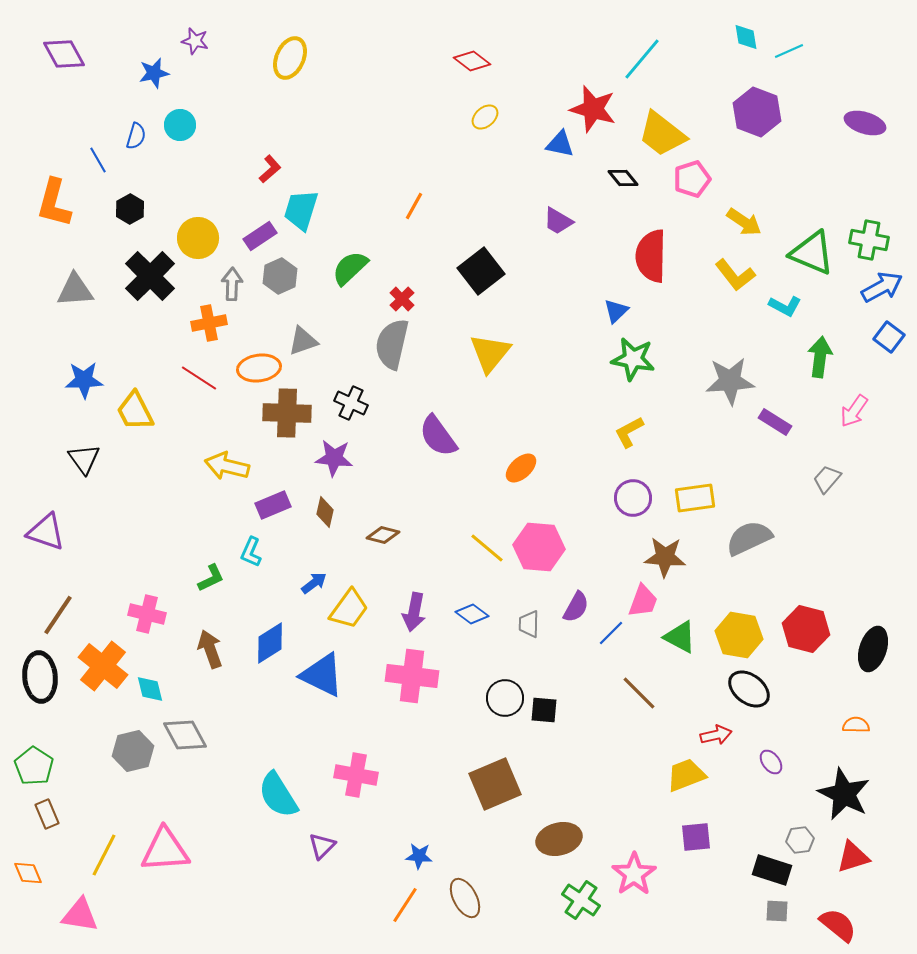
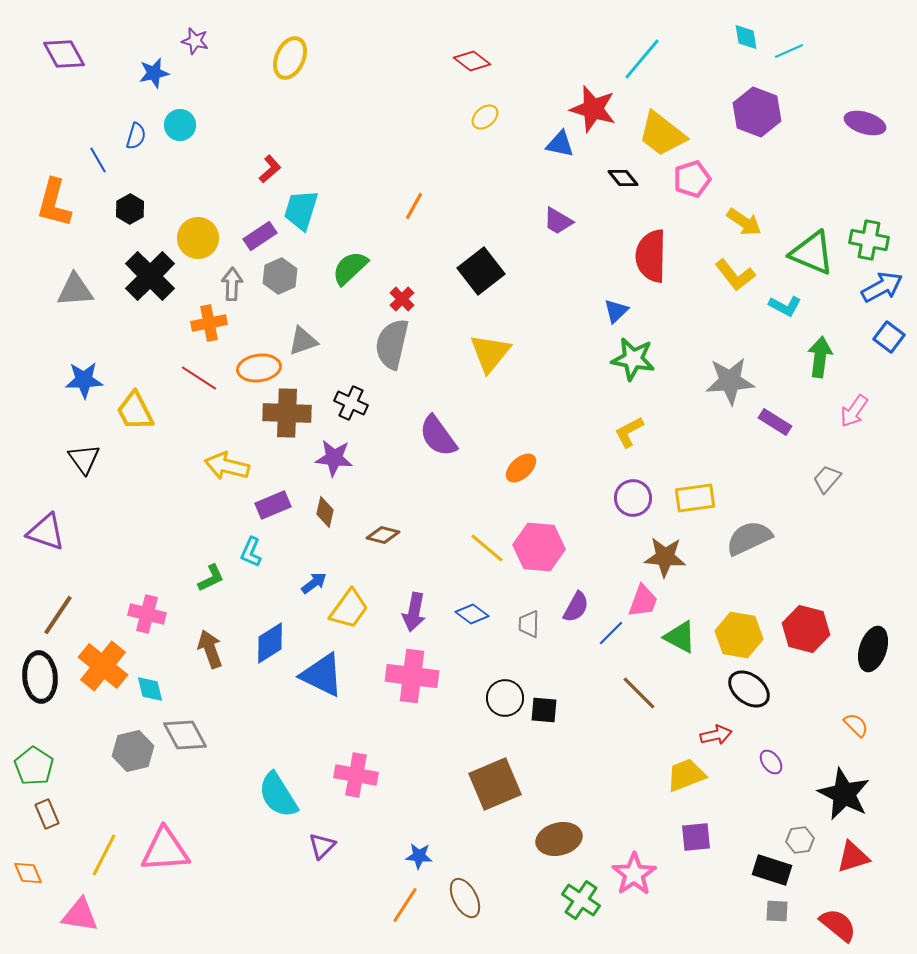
orange semicircle at (856, 725): rotated 44 degrees clockwise
